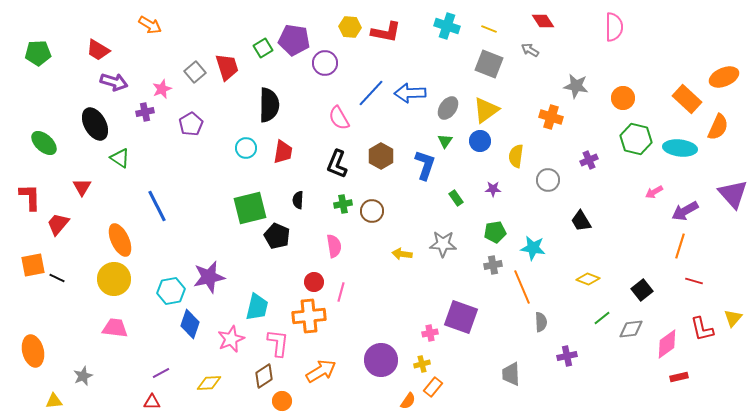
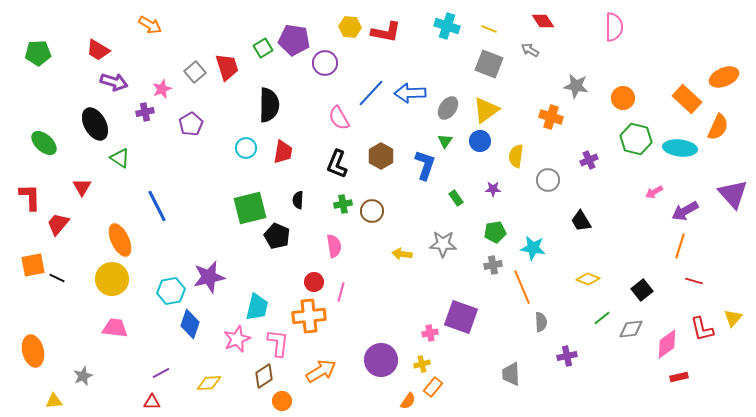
yellow circle at (114, 279): moved 2 px left
pink star at (231, 339): moved 6 px right
